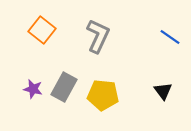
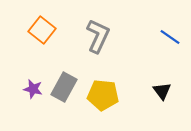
black triangle: moved 1 px left
